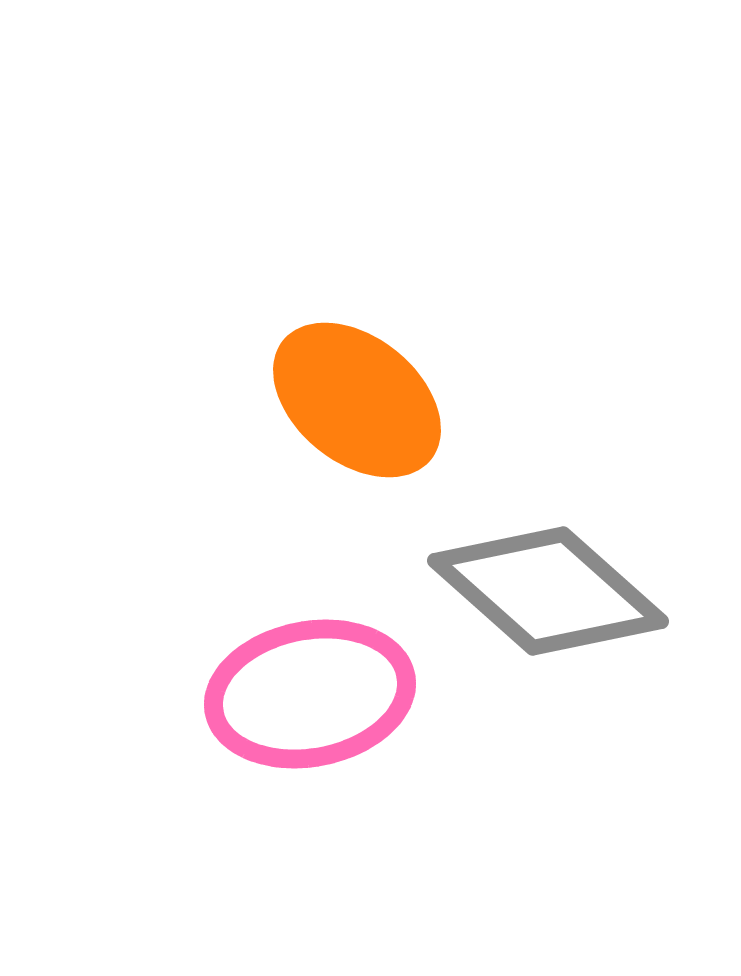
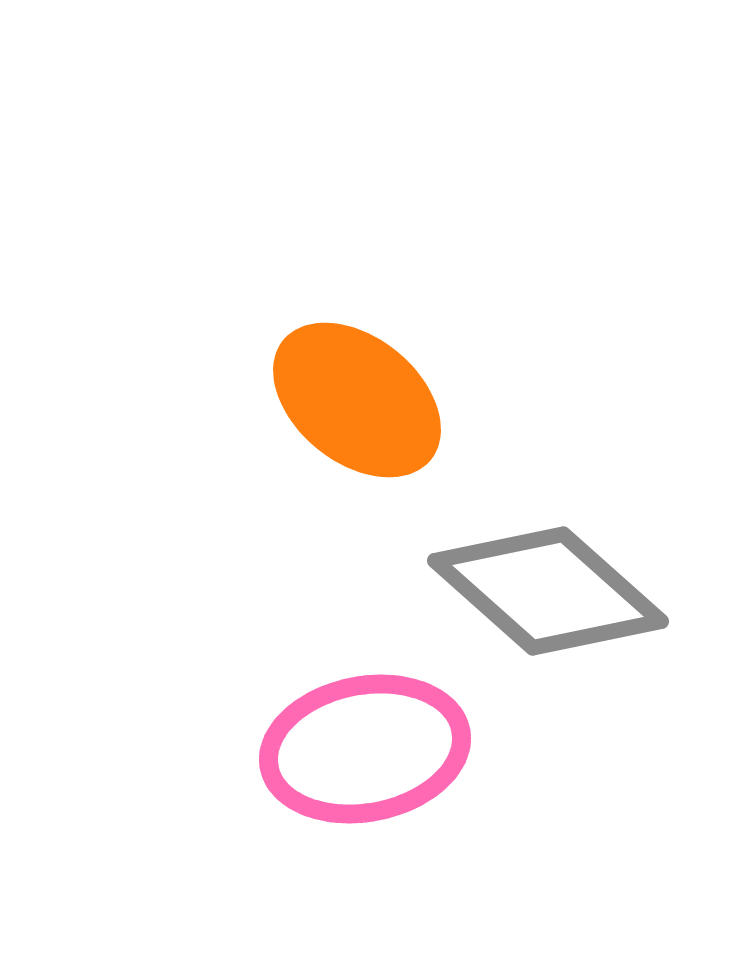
pink ellipse: moved 55 px right, 55 px down
